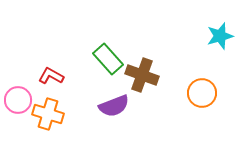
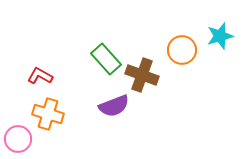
green rectangle: moved 2 px left
red L-shape: moved 11 px left
orange circle: moved 20 px left, 43 px up
pink circle: moved 39 px down
